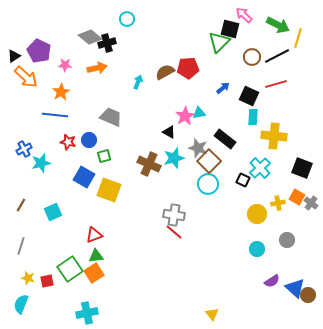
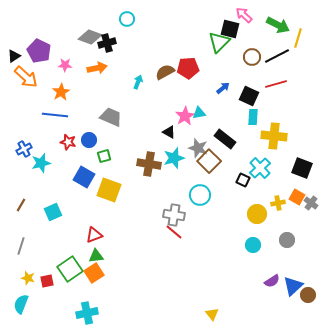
gray diamond at (90, 37): rotated 20 degrees counterclockwise
brown cross at (149, 164): rotated 15 degrees counterclockwise
cyan circle at (208, 184): moved 8 px left, 11 px down
cyan circle at (257, 249): moved 4 px left, 4 px up
blue triangle at (295, 288): moved 2 px left, 2 px up; rotated 35 degrees clockwise
